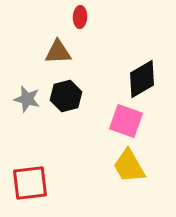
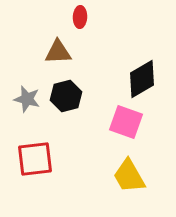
pink square: moved 1 px down
yellow trapezoid: moved 10 px down
red square: moved 5 px right, 24 px up
